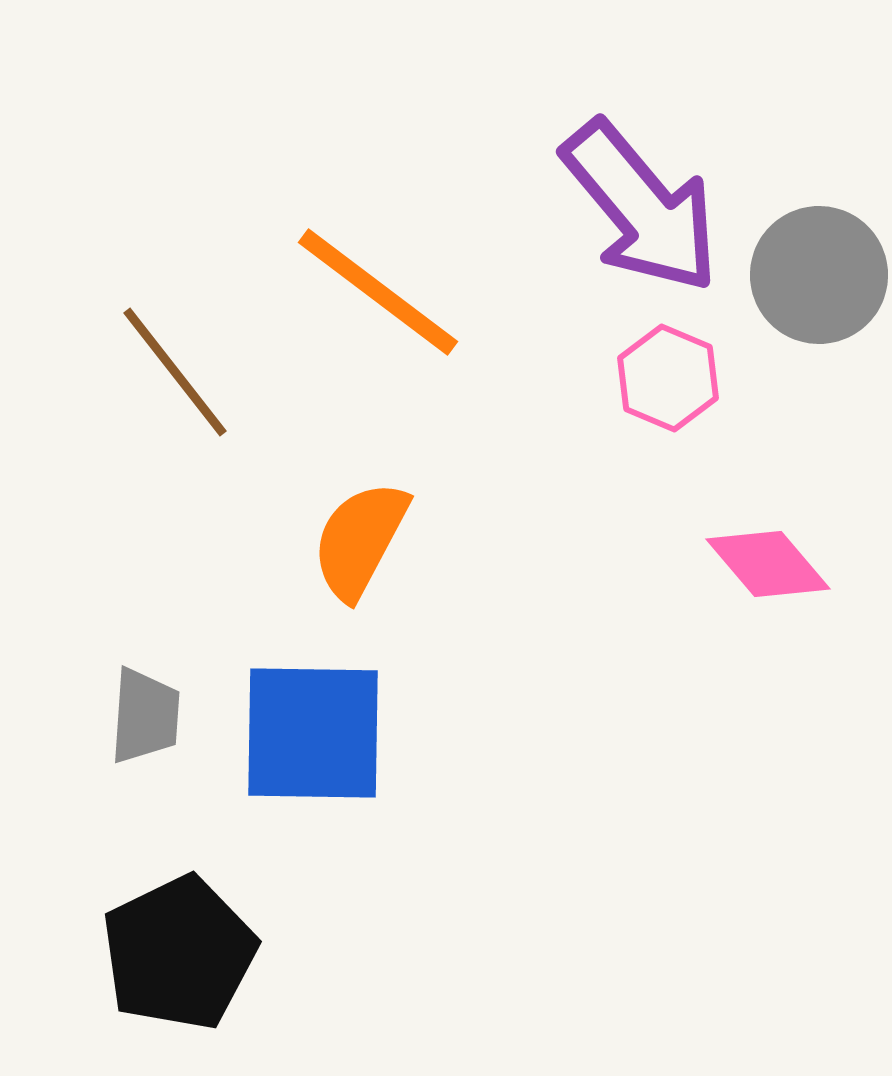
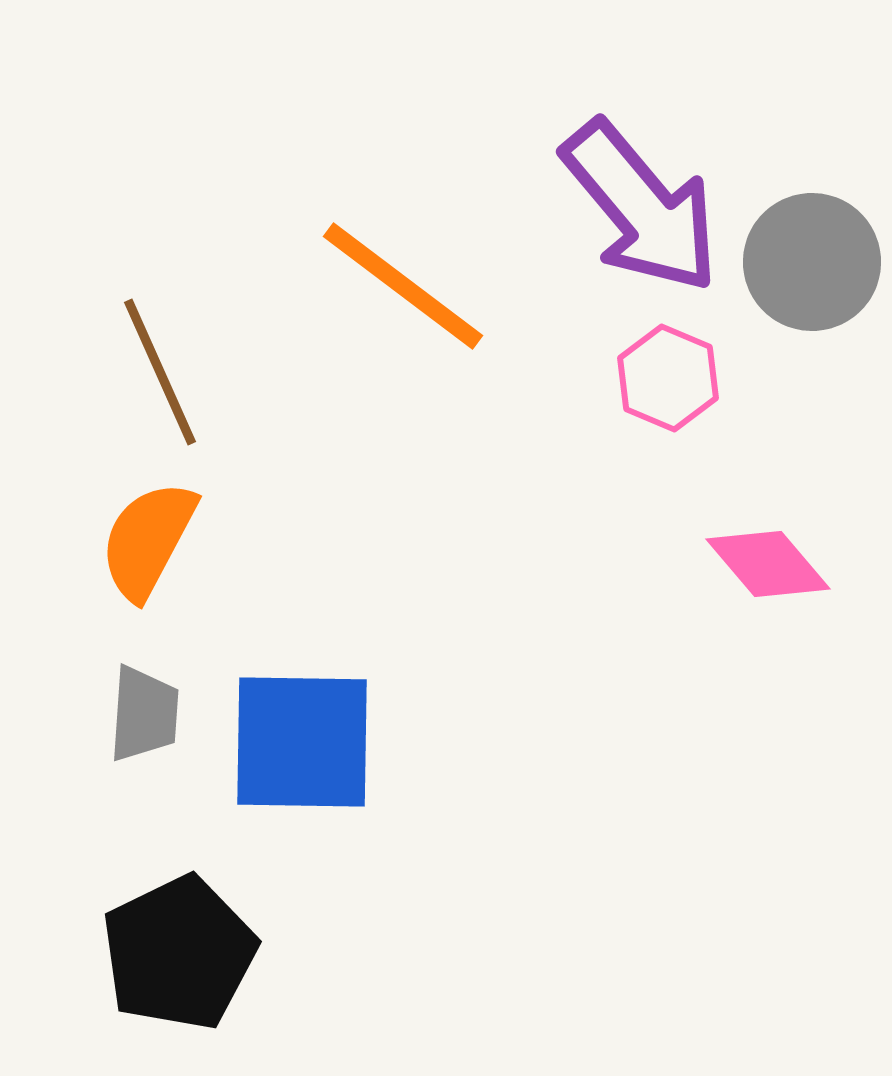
gray circle: moved 7 px left, 13 px up
orange line: moved 25 px right, 6 px up
brown line: moved 15 px left; rotated 14 degrees clockwise
orange semicircle: moved 212 px left
gray trapezoid: moved 1 px left, 2 px up
blue square: moved 11 px left, 9 px down
